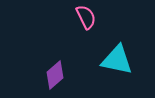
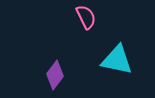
purple diamond: rotated 12 degrees counterclockwise
